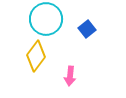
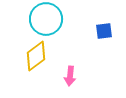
blue square: moved 17 px right, 2 px down; rotated 30 degrees clockwise
yellow diamond: rotated 16 degrees clockwise
